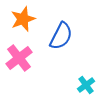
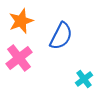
orange star: moved 2 px left, 2 px down
cyan cross: moved 2 px left, 6 px up
